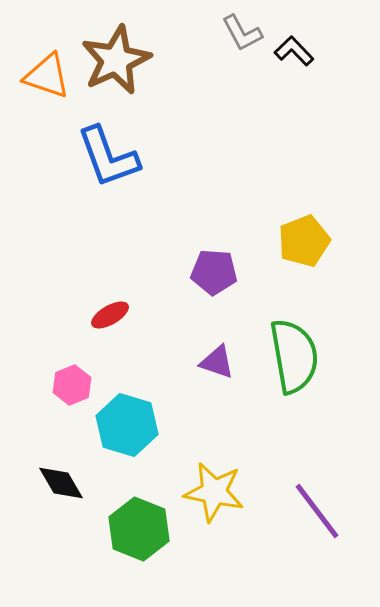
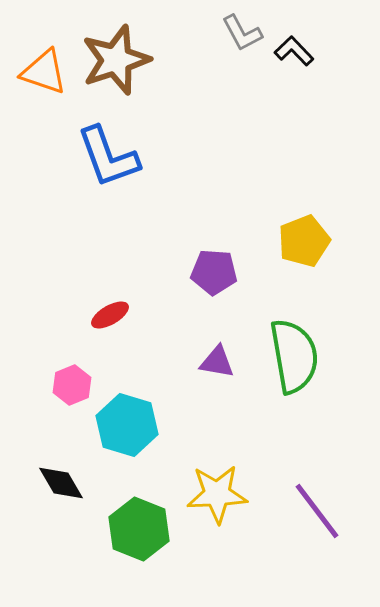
brown star: rotated 6 degrees clockwise
orange triangle: moved 3 px left, 4 px up
purple triangle: rotated 9 degrees counterclockwise
yellow star: moved 3 px right, 2 px down; rotated 14 degrees counterclockwise
